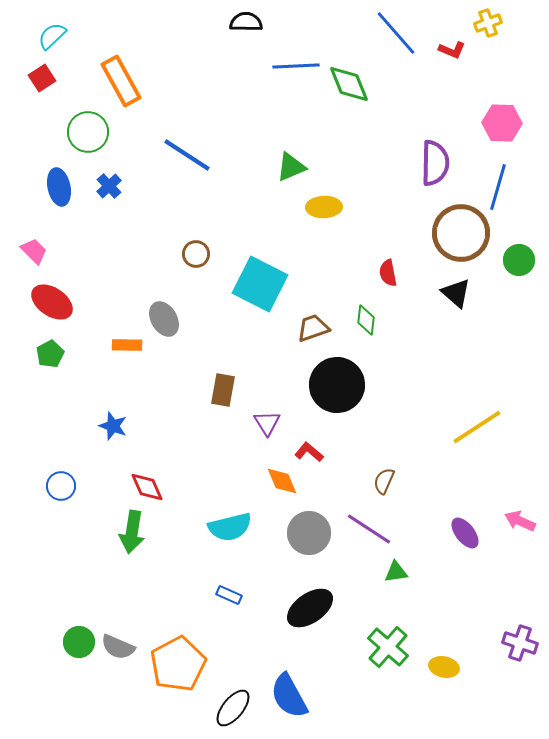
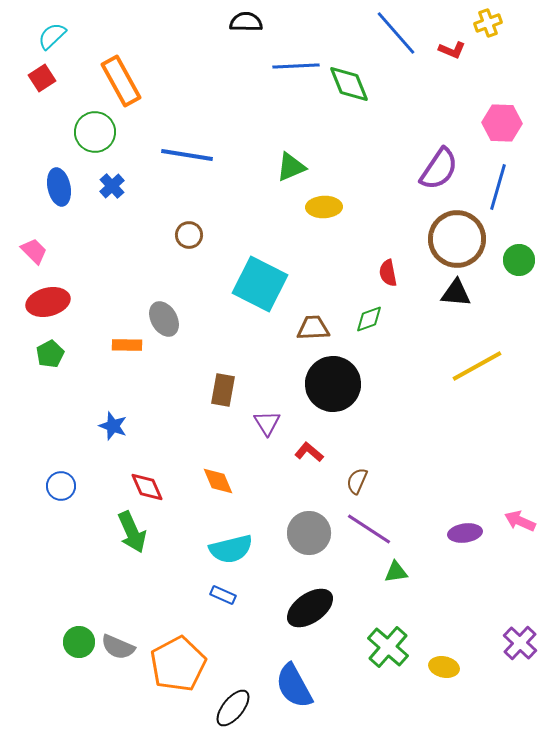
green circle at (88, 132): moved 7 px right
blue line at (187, 155): rotated 24 degrees counterclockwise
purple semicircle at (435, 163): moved 4 px right, 6 px down; rotated 33 degrees clockwise
blue cross at (109, 186): moved 3 px right
brown circle at (461, 233): moved 4 px left, 6 px down
brown circle at (196, 254): moved 7 px left, 19 px up
black triangle at (456, 293): rotated 36 degrees counterclockwise
red ellipse at (52, 302): moved 4 px left; rotated 48 degrees counterclockwise
green diamond at (366, 320): moved 3 px right, 1 px up; rotated 64 degrees clockwise
brown trapezoid at (313, 328): rotated 16 degrees clockwise
black circle at (337, 385): moved 4 px left, 1 px up
yellow line at (477, 427): moved 61 px up; rotated 4 degrees clockwise
orange diamond at (282, 481): moved 64 px left
brown semicircle at (384, 481): moved 27 px left
cyan semicircle at (230, 527): moved 1 px right, 22 px down
green arrow at (132, 532): rotated 33 degrees counterclockwise
purple ellipse at (465, 533): rotated 60 degrees counterclockwise
blue rectangle at (229, 595): moved 6 px left
purple cross at (520, 643): rotated 24 degrees clockwise
blue semicircle at (289, 696): moved 5 px right, 10 px up
